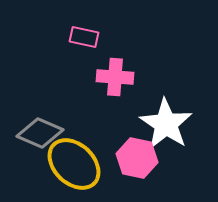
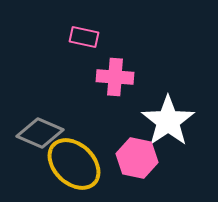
white star: moved 2 px right, 3 px up; rotated 4 degrees clockwise
